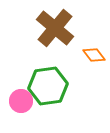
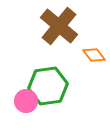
brown cross: moved 4 px right, 2 px up
pink circle: moved 5 px right
